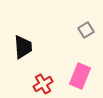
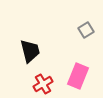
black trapezoid: moved 7 px right, 4 px down; rotated 10 degrees counterclockwise
pink rectangle: moved 2 px left
